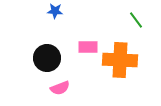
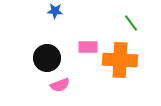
green line: moved 5 px left, 3 px down
pink semicircle: moved 3 px up
